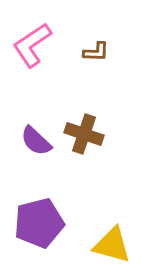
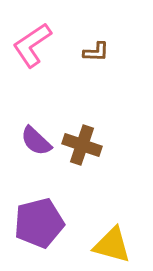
brown cross: moved 2 px left, 11 px down
